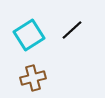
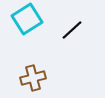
cyan square: moved 2 px left, 16 px up
